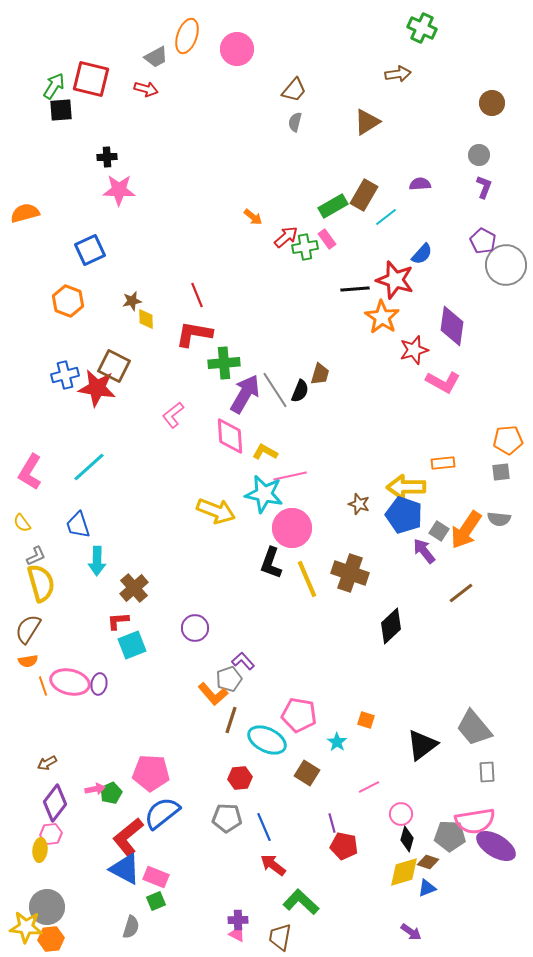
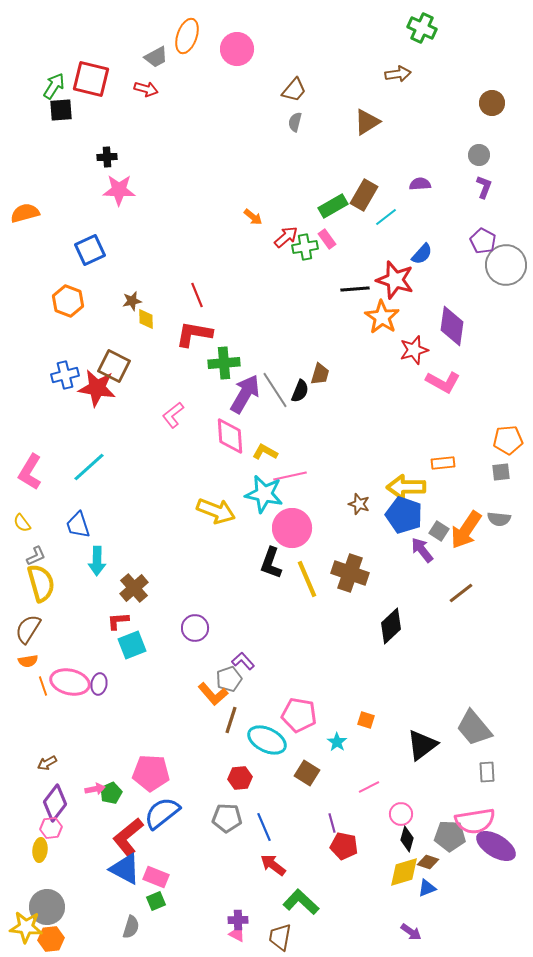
purple arrow at (424, 551): moved 2 px left, 1 px up
pink hexagon at (51, 834): moved 6 px up
